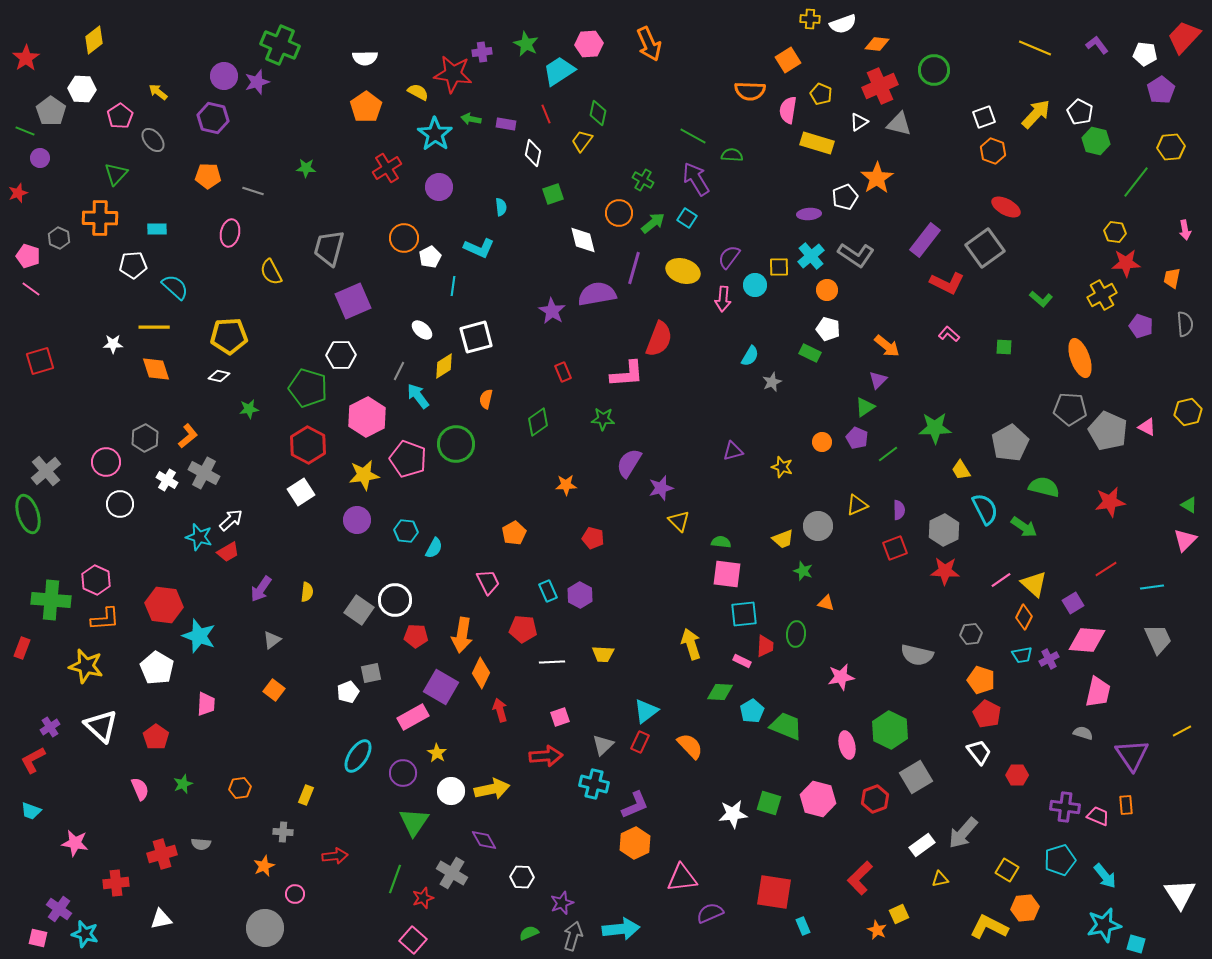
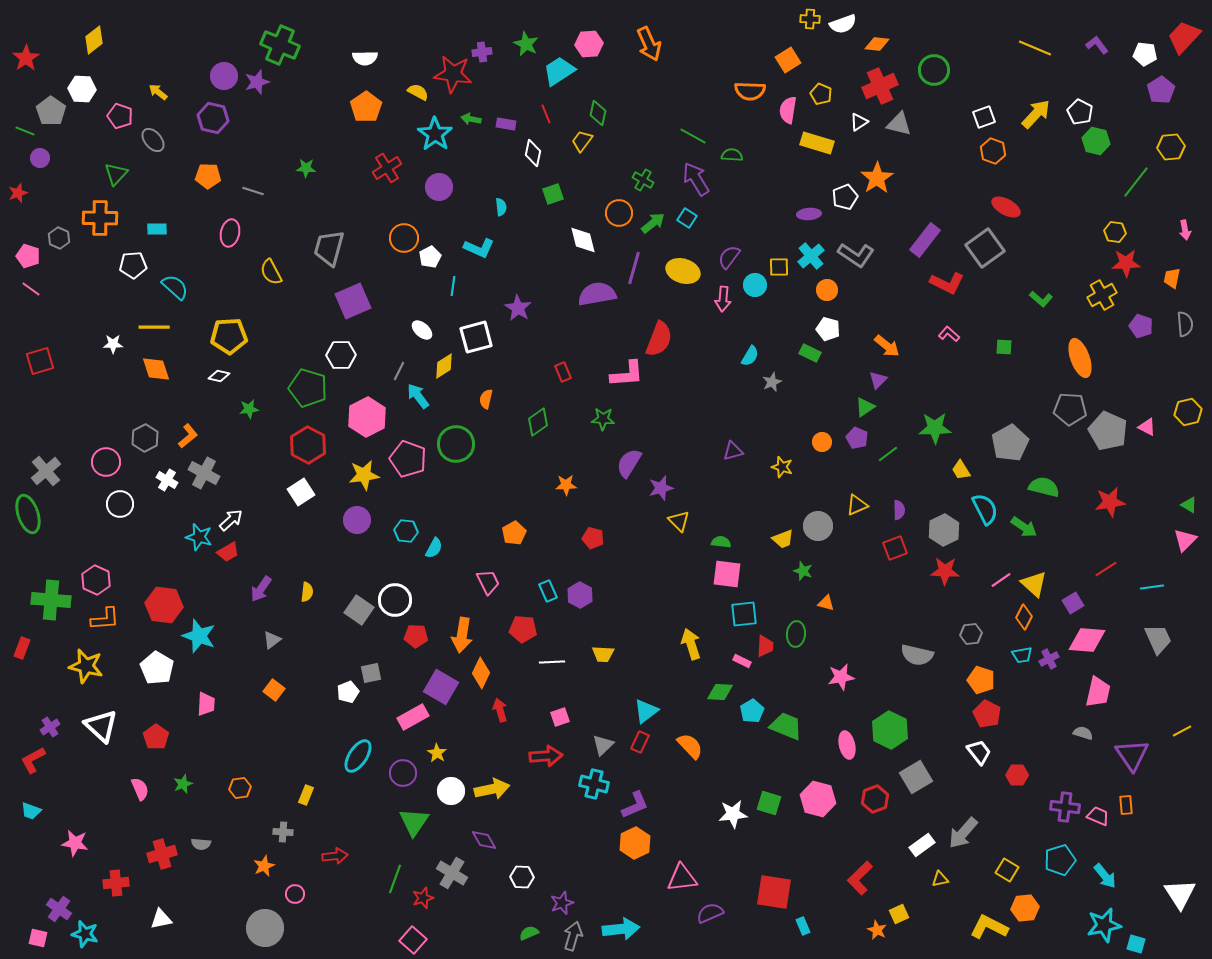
pink pentagon at (120, 116): rotated 20 degrees counterclockwise
purple star at (552, 311): moved 34 px left, 3 px up
